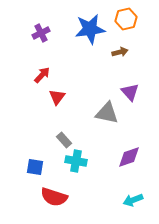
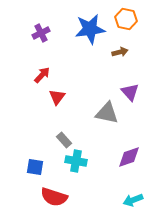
orange hexagon: rotated 25 degrees clockwise
